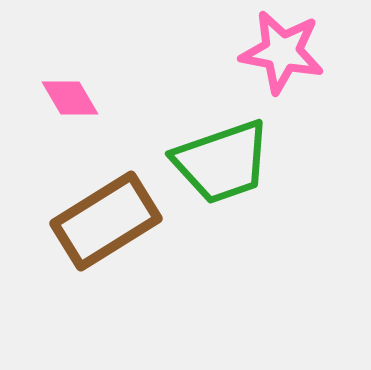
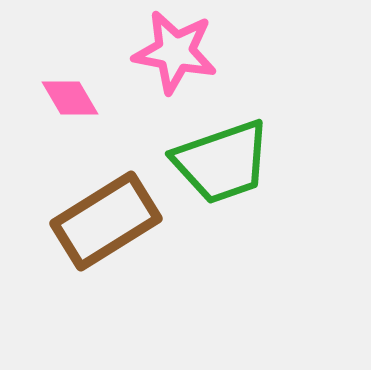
pink star: moved 107 px left
